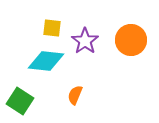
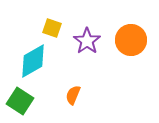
yellow square: rotated 12 degrees clockwise
purple star: moved 2 px right
cyan diamond: moved 13 px left; rotated 36 degrees counterclockwise
orange semicircle: moved 2 px left
